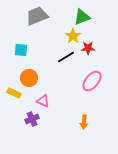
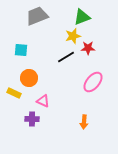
yellow star: rotated 21 degrees clockwise
pink ellipse: moved 1 px right, 1 px down
purple cross: rotated 24 degrees clockwise
